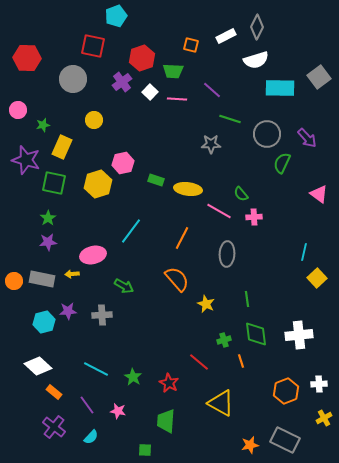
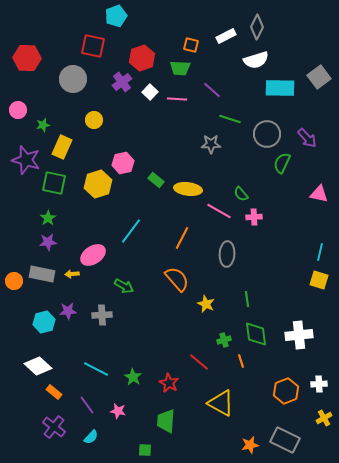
green trapezoid at (173, 71): moved 7 px right, 3 px up
green rectangle at (156, 180): rotated 21 degrees clockwise
pink triangle at (319, 194): rotated 24 degrees counterclockwise
cyan line at (304, 252): moved 16 px right
pink ellipse at (93, 255): rotated 20 degrees counterclockwise
yellow square at (317, 278): moved 2 px right, 2 px down; rotated 30 degrees counterclockwise
gray rectangle at (42, 279): moved 5 px up
